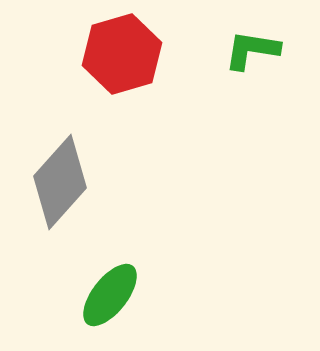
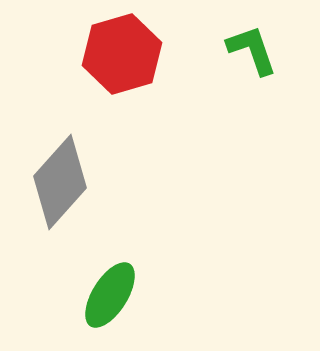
green L-shape: rotated 62 degrees clockwise
green ellipse: rotated 6 degrees counterclockwise
